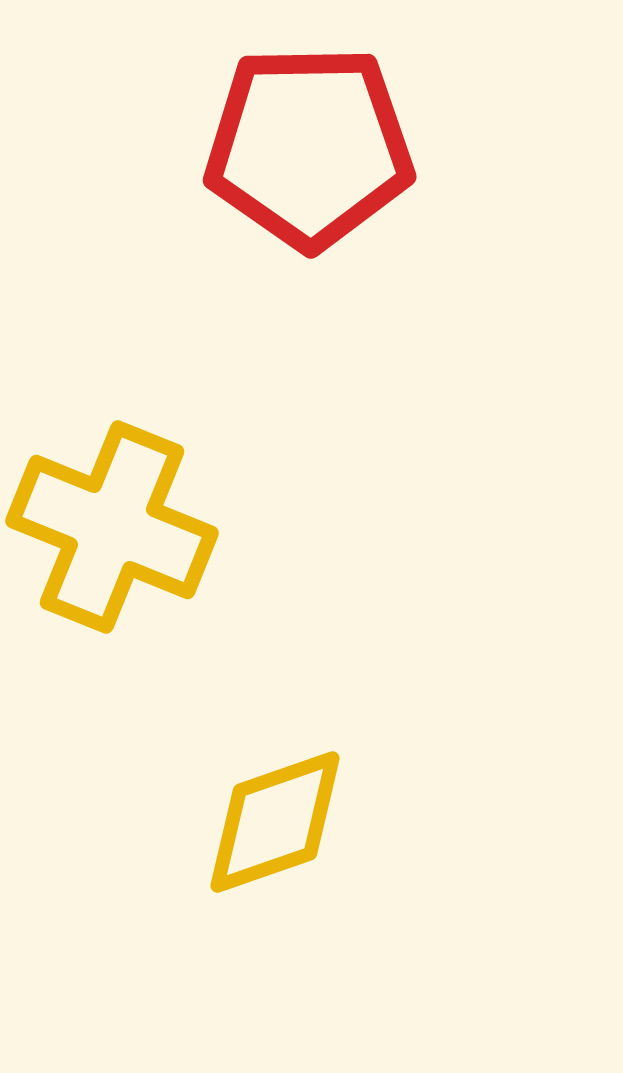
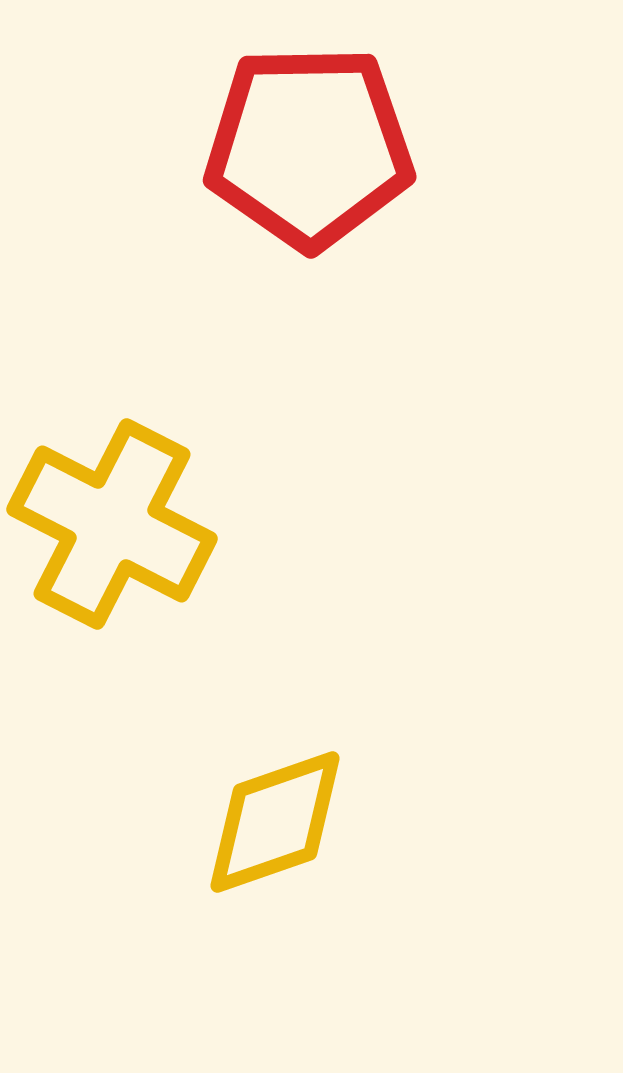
yellow cross: moved 3 px up; rotated 5 degrees clockwise
